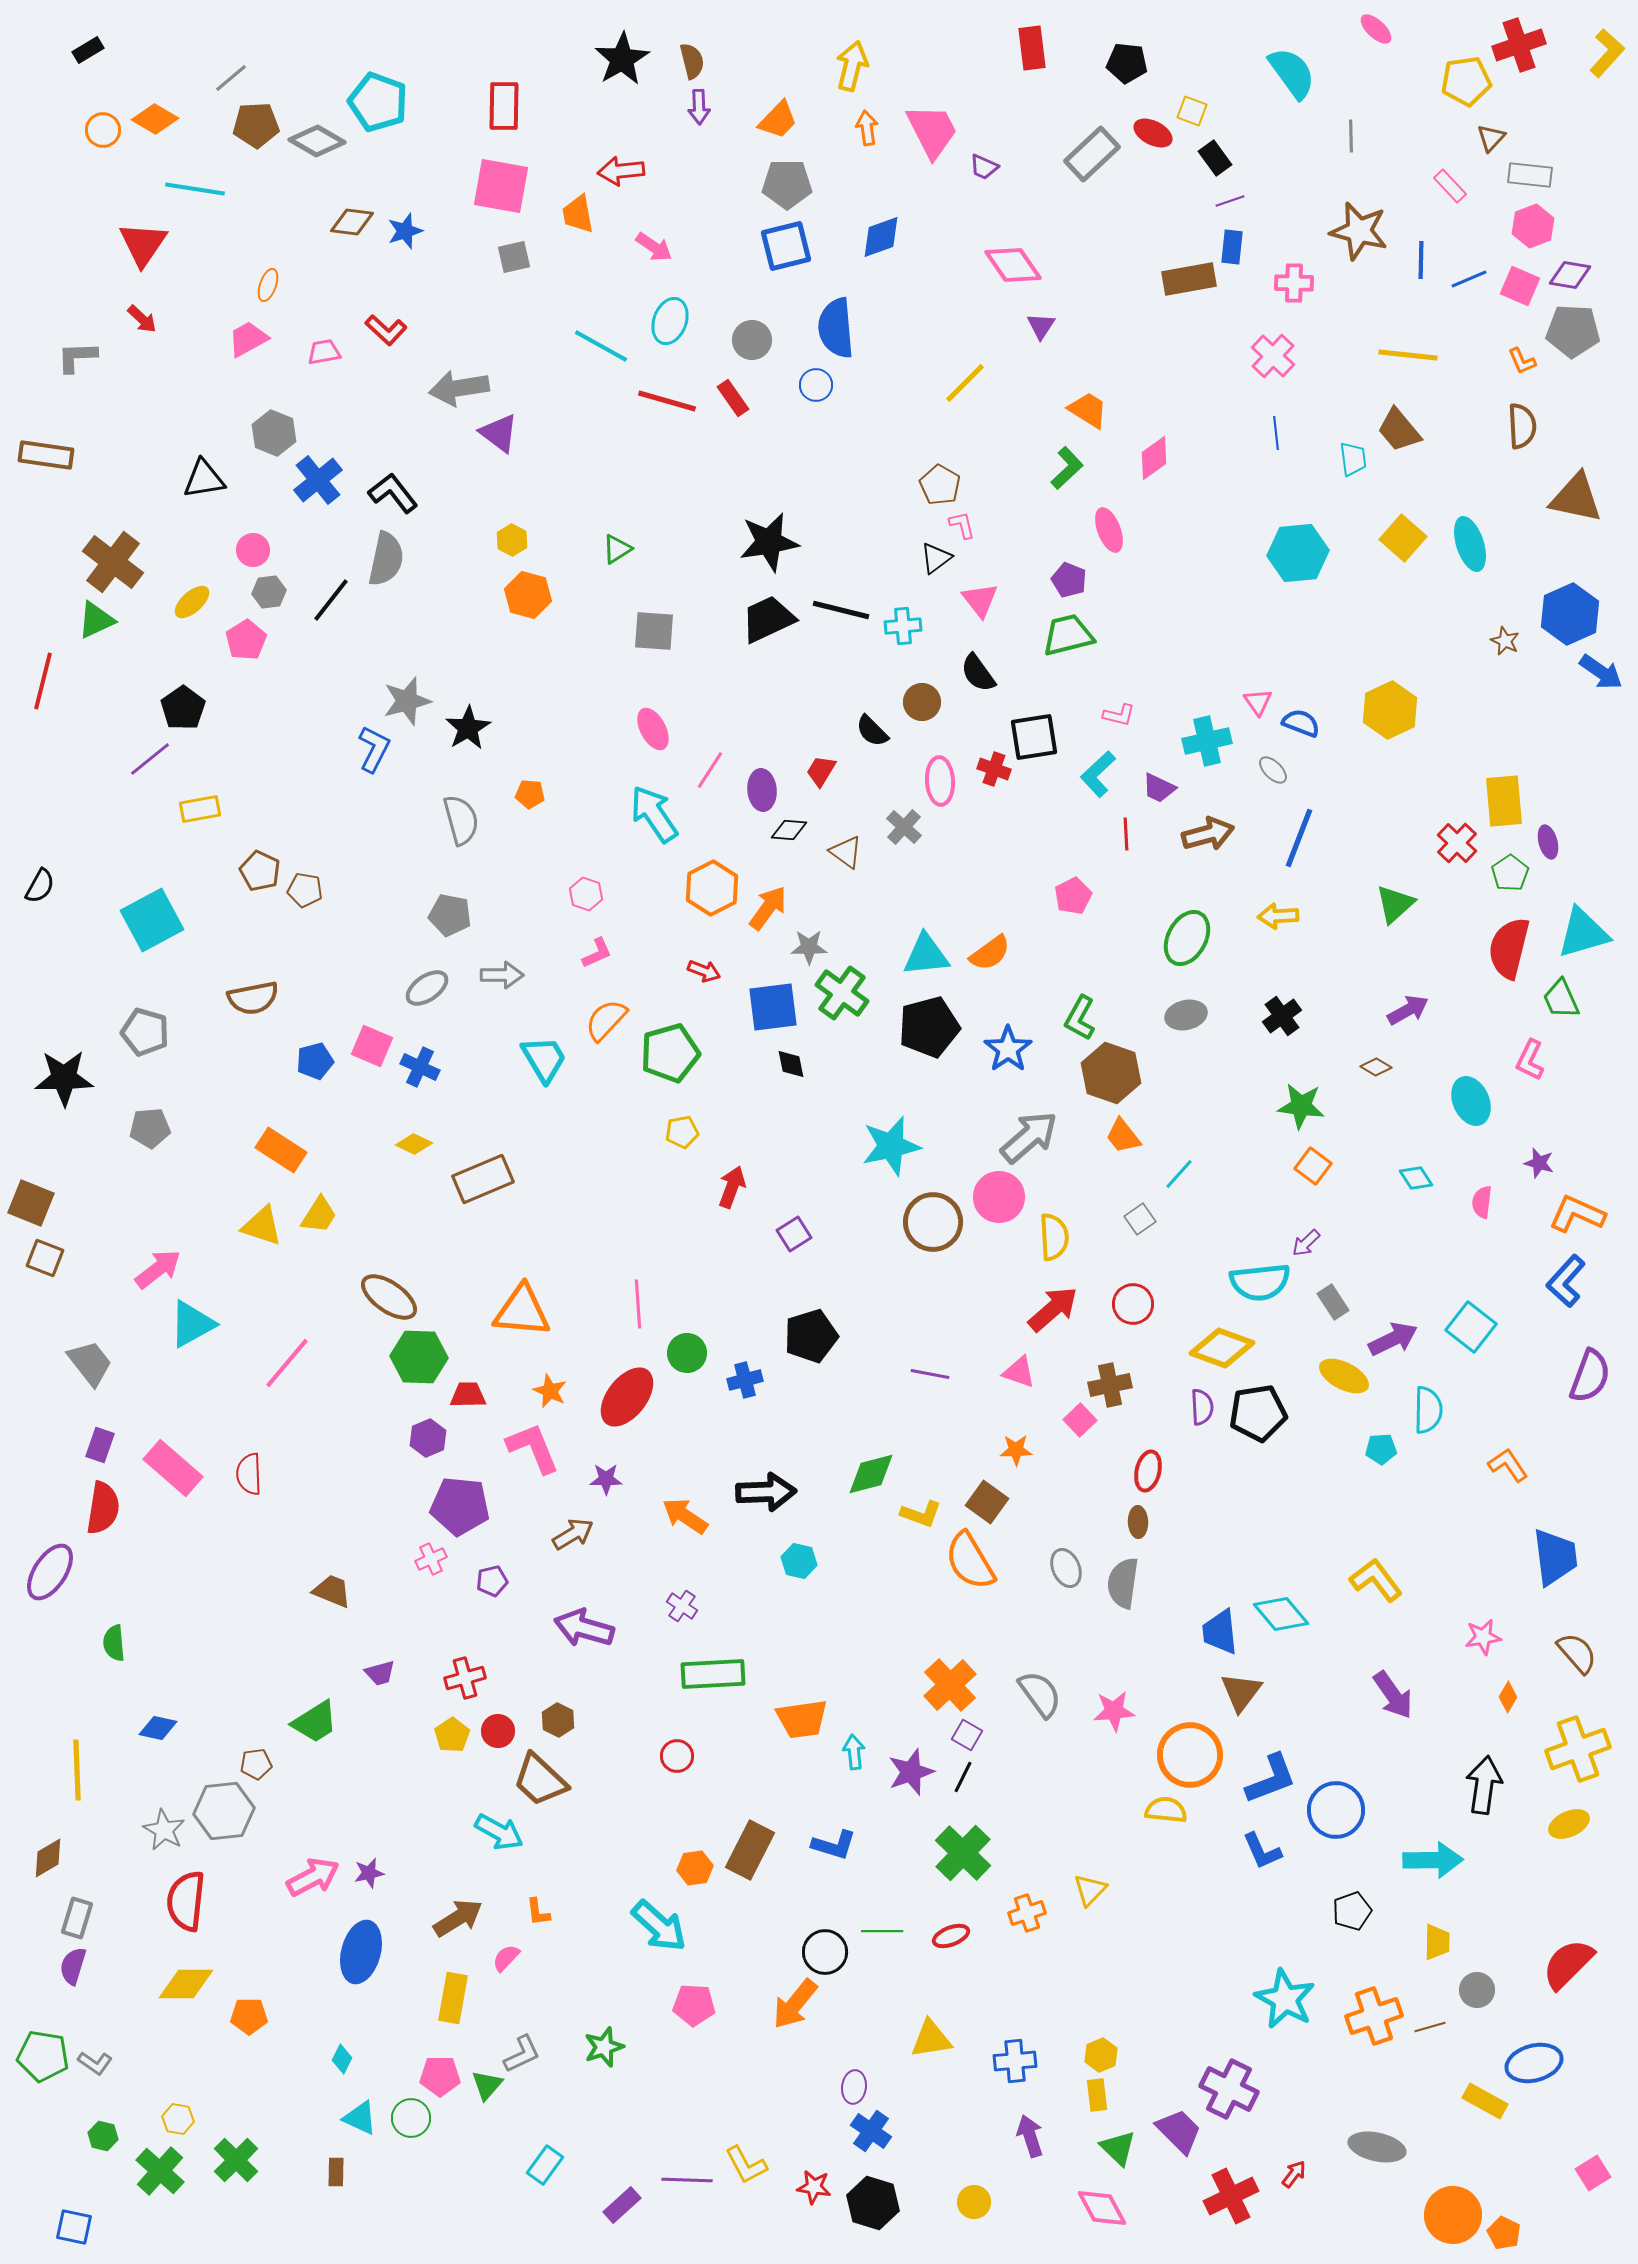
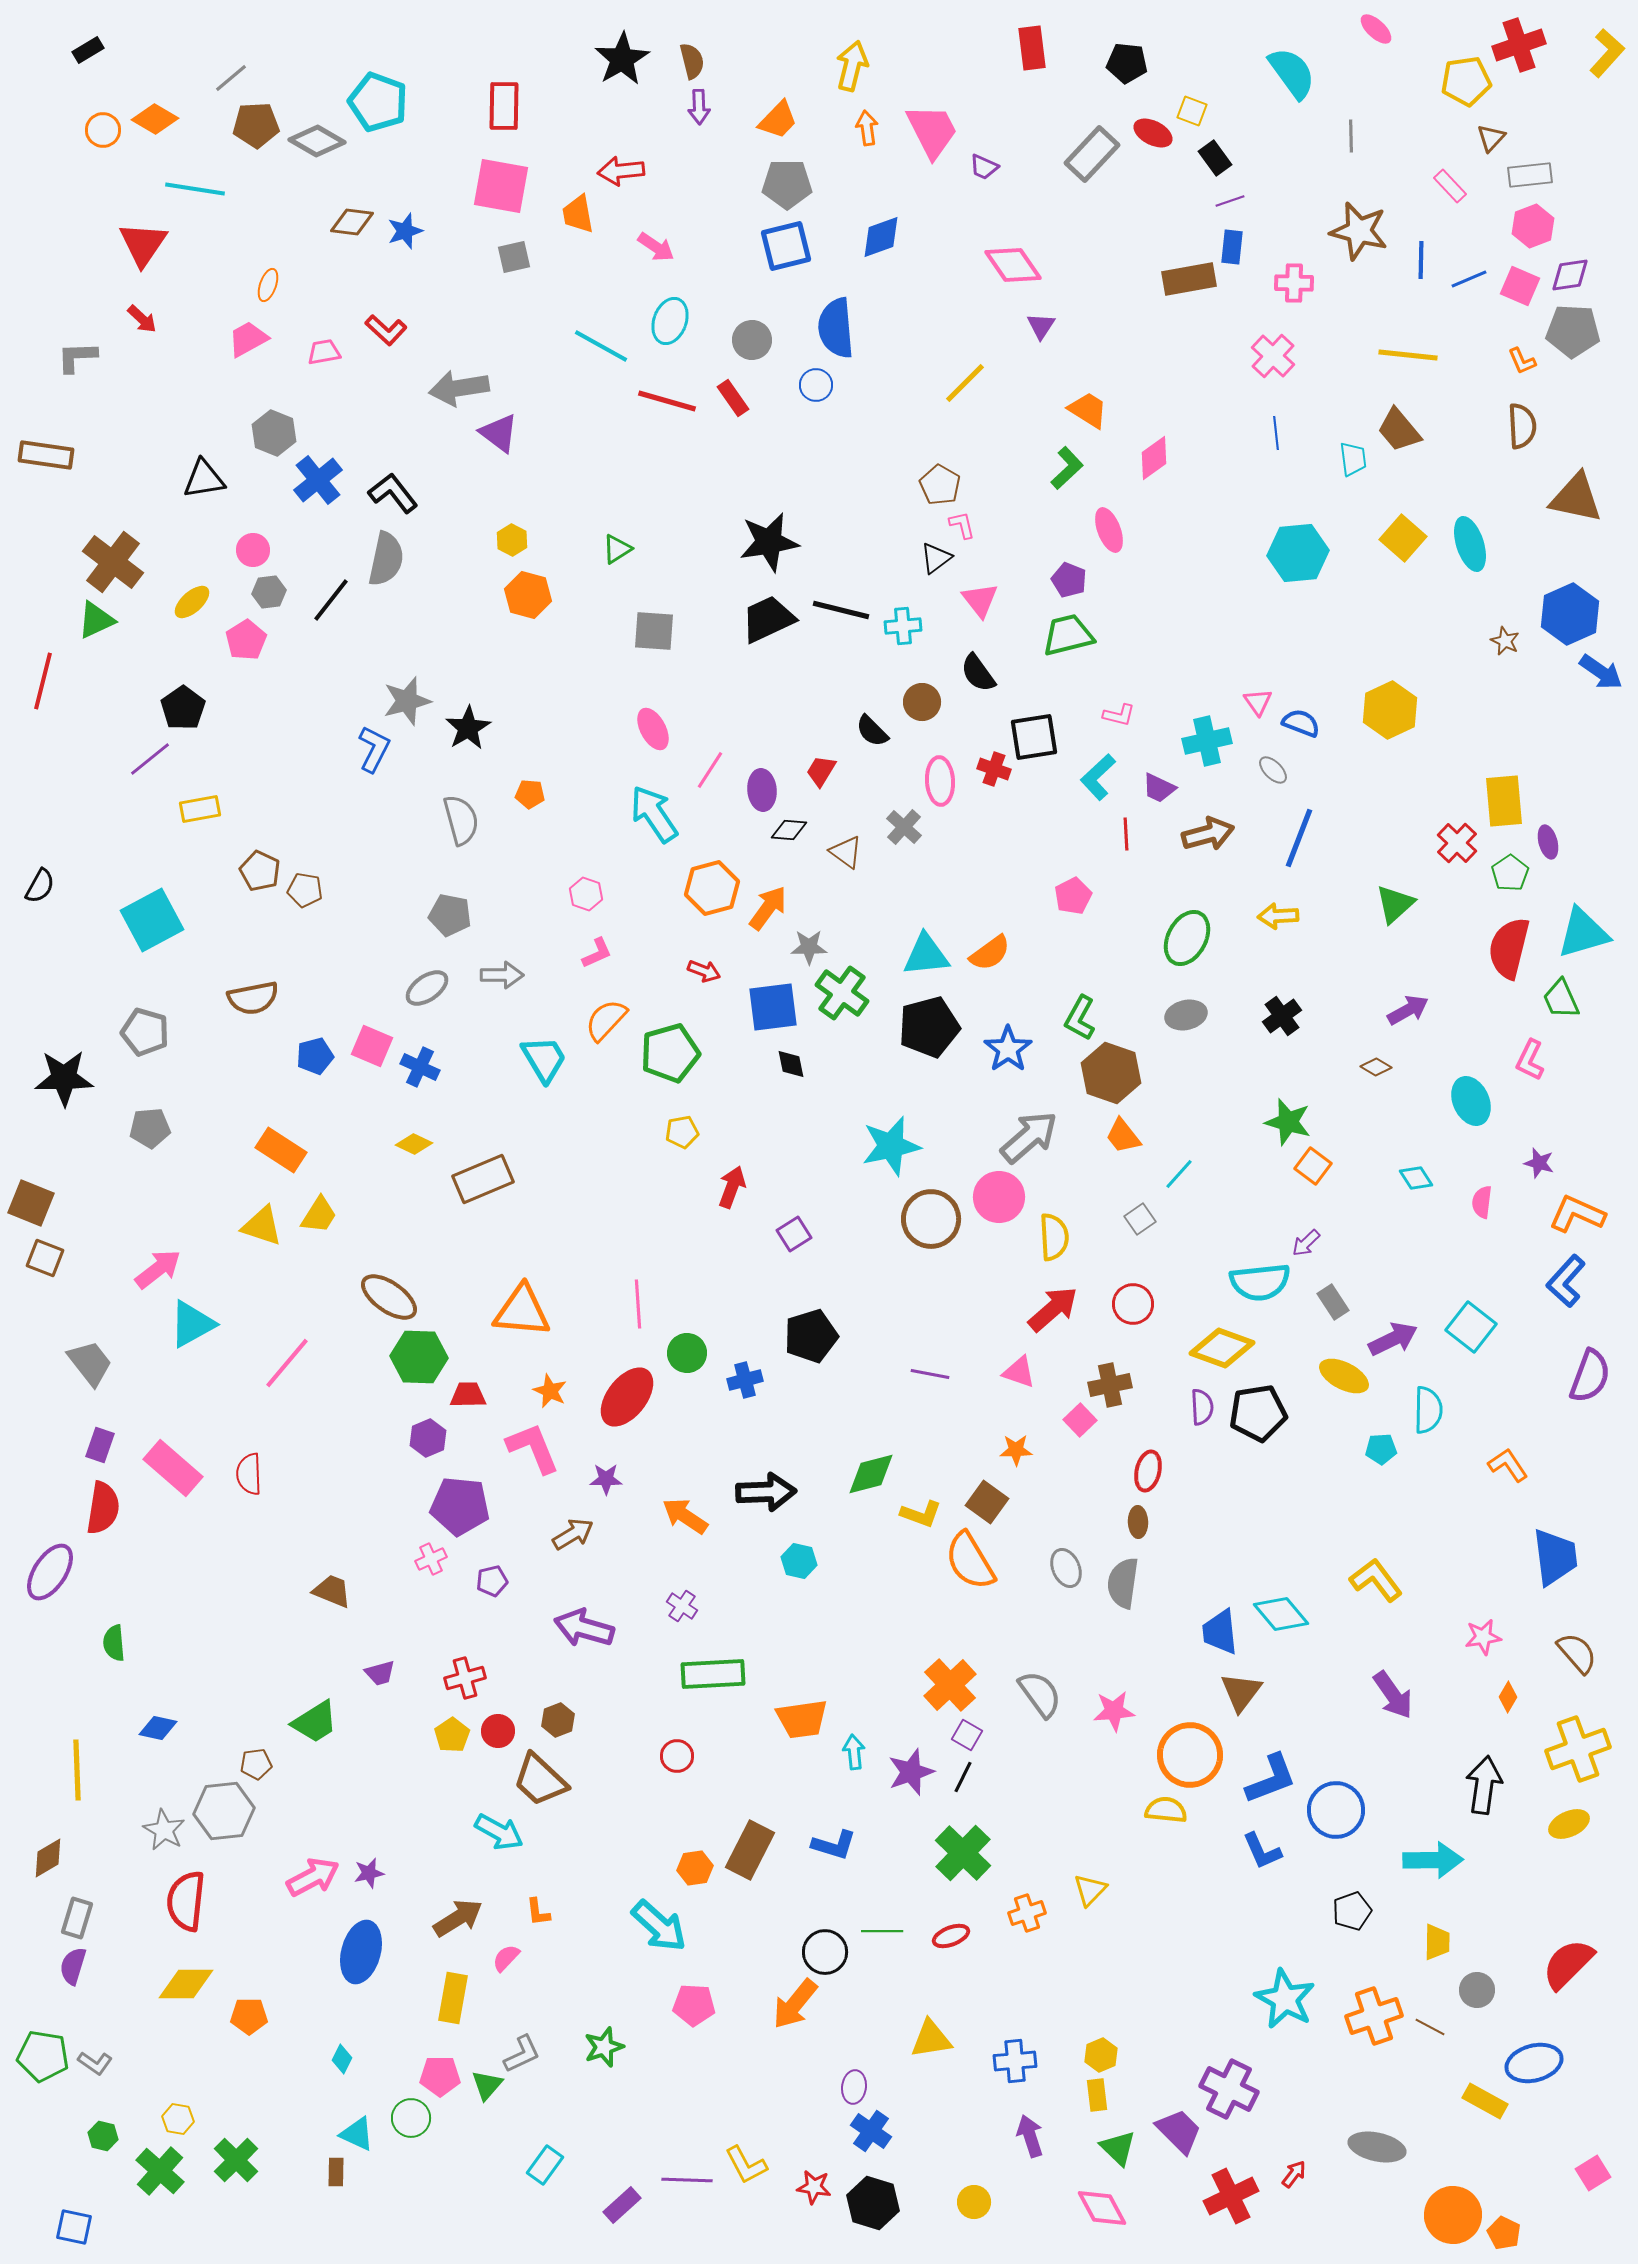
gray rectangle at (1092, 154): rotated 4 degrees counterclockwise
gray rectangle at (1530, 175): rotated 12 degrees counterclockwise
pink arrow at (654, 247): moved 2 px right
purple diamond at (1570, 275): rotated 18 degrees counterclockwise
cyan L-shape at (1098, 774): moved 3 px down
orange hexagon at (712, 888): rotated 12 degrees clockwise
blue pentagon at (315, 1061): moved 5 px up
green star at (1301, 1106): moved 13 px left, 16 px down; rotated 9 degrees clockwise
brown circle at (933, 1222): moved 2 px left, 3 px up
brown hexagon at (558, 1720): rotated 12 degrees clockwise
brown line at (1430, 2027): rotated 44 degrees clockwise
cyan triangle at (360, 2118): moved 3 px left, 16 px down
